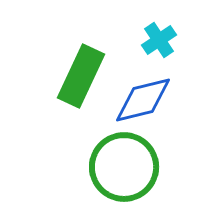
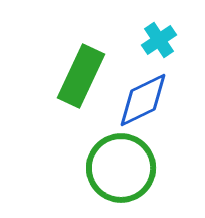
blue diamond: rotated 12 degrees counterclockwise
green circle: moved 3 px left, 1 px down
